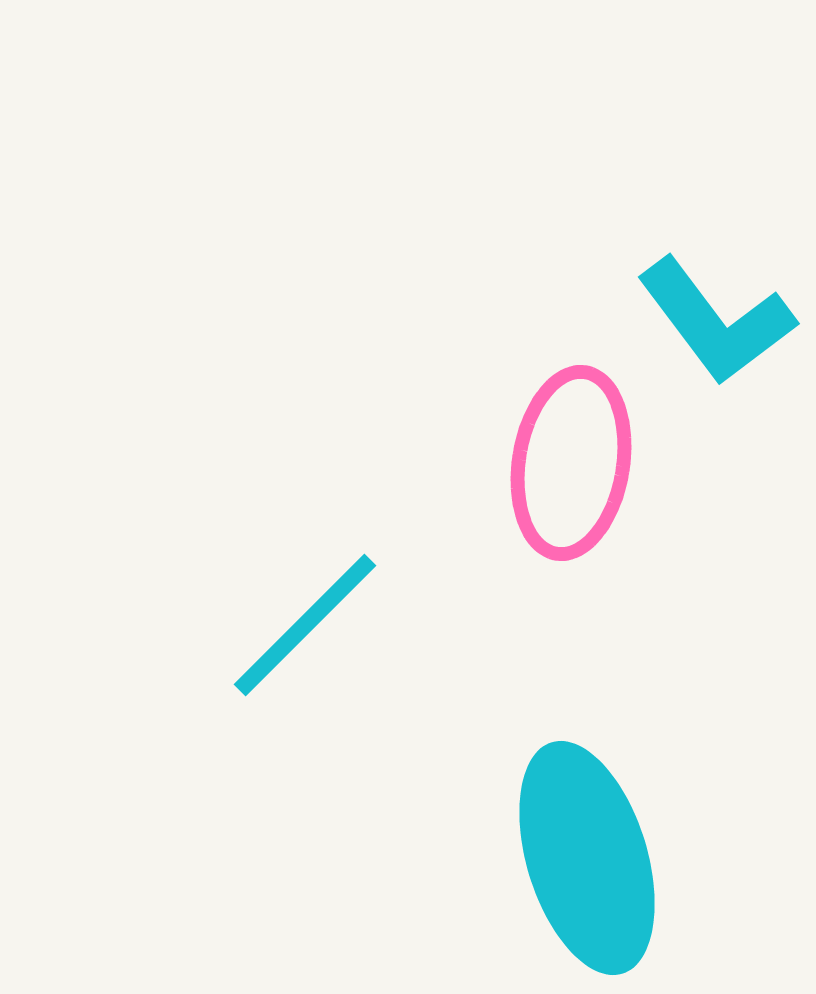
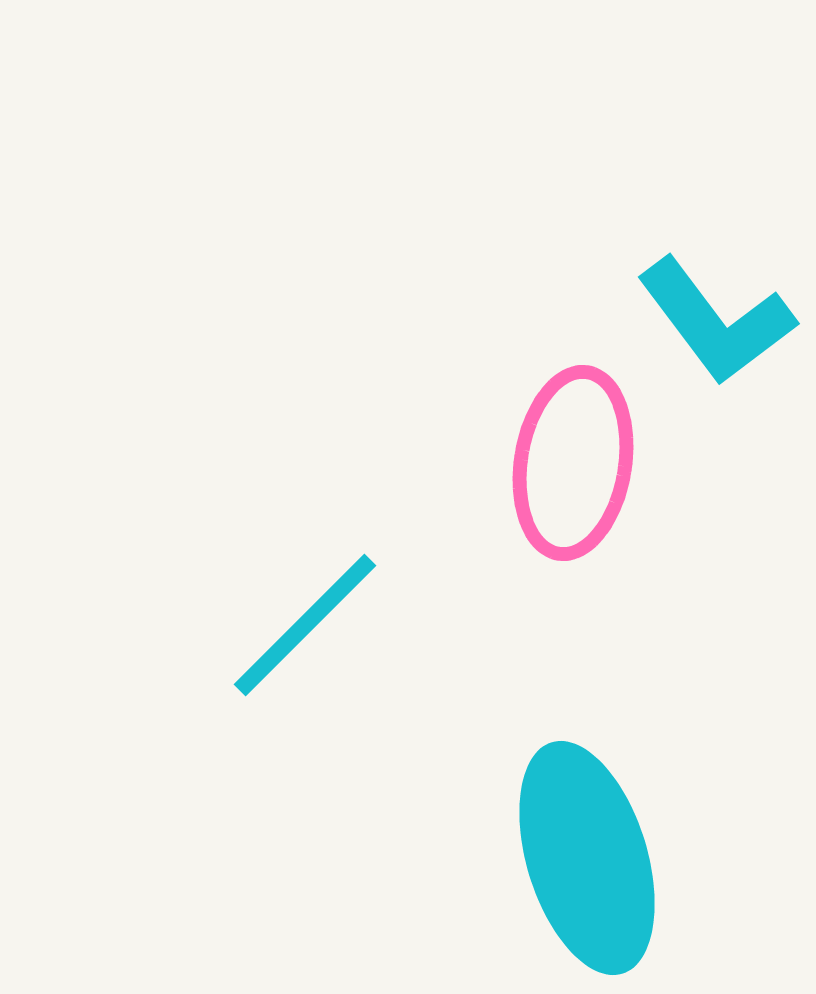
pink ellipse: moved 2 px right
